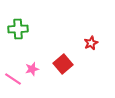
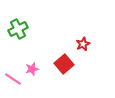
green cross: rotated 24 degrees counterclockwise
red star: moved 8 px left, 1 px down
red square: moved 1 px right
